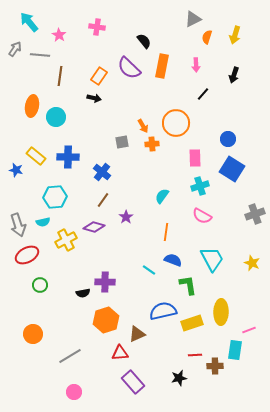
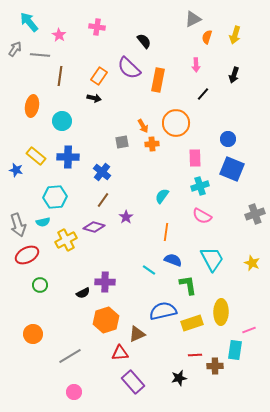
orange rectangle at (162, 66): moved 4 px left, 14 px down
cyan circle at (56, 117): moved 6 px right, 4 px down
blue square at (232, 169): rotated 10 degrees counterclockwise
black semicircle at (83, 293): rotated 16 degrees counterclockwise
